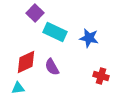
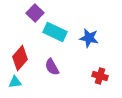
red diamond: moved 6 px left, 4 px up; rotated 25 degrees counterclockwise
red cross: moved 1 px left
cyan triangle: moved 3 px left, 6 px up
